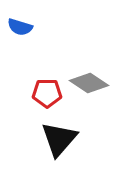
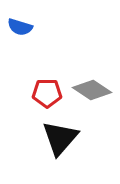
gray diamond: moved 3 px right, 7 px down
black triangle: moved 1 px right, 1 px up
